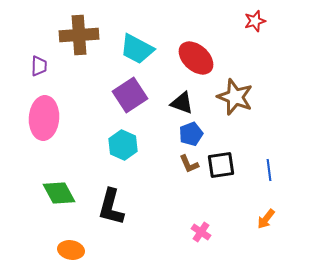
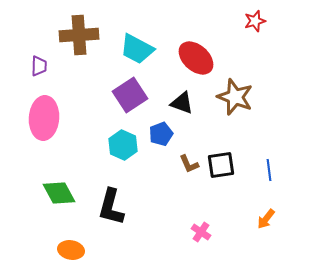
blue pentagon: moved 30 px left
